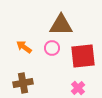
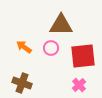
pink circle: moved 1 px left
brown cross: moved 1 px left; rotated 30 degrees clockwise
pink cross: moved 1 px right, 3 px up
